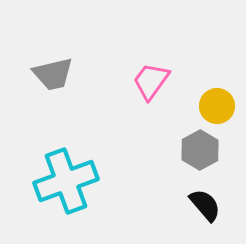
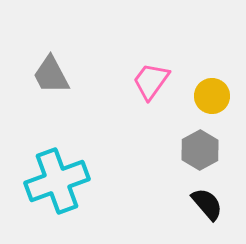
gray trapezoid: moved 2 px left, 1 px down; rotated 75 degrees clockwise
yellow circle: moved 5 px left, 10 px up
cyan cross: moved 9 px left
black semicircle: moved 2 px right, 1 px up
